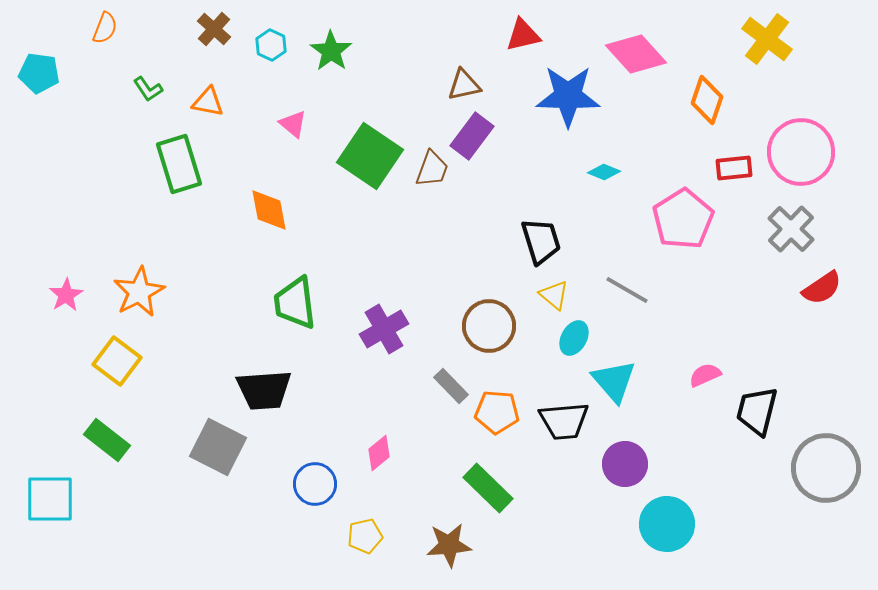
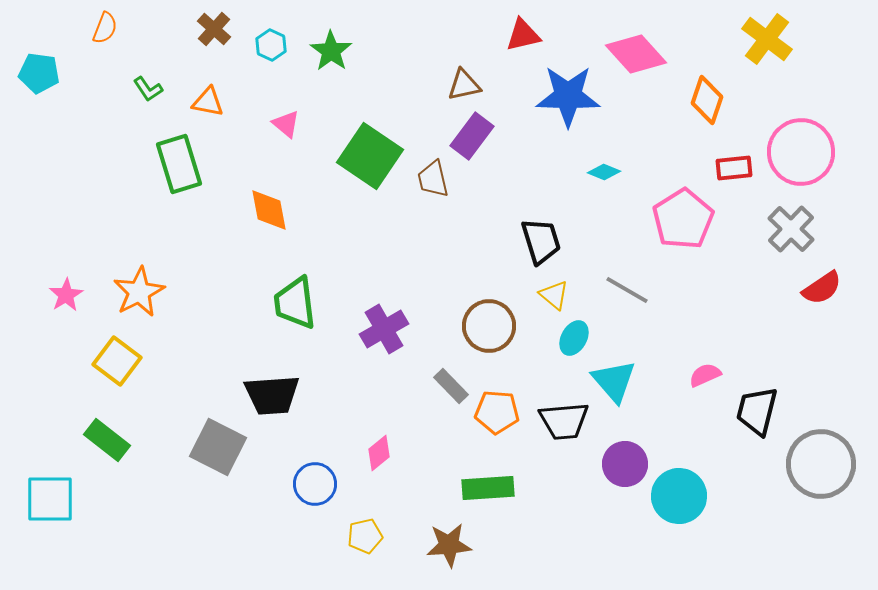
pink triangle at (293, 124): moved 7 px left
brown trapezoid at (432, 169): moved 1 px right, 10 px down; rotated 147 degrees clockwise
black trapezoid at (264, 390): moved 8 px right, 5 px down
gray circle at (826, 468): moved 5 px left, 4 px up
green rectangle at (488, 488): rotated 48 degrees counterclockwise
cyan circle at (667, 524): moved 12 px right, 28 px up
